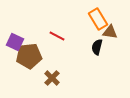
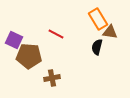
red line: moved 1 px left, 2 px up
purple square: moved 1 px left, 2 px up
brown pentagon: rotated 10 degrees clockwise
brown cross: rotated 35 degrees clockwise
